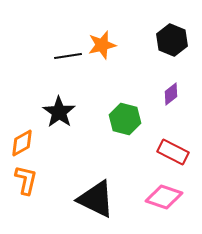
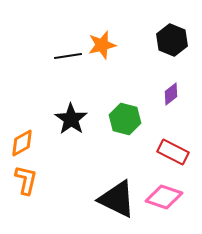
black star: moved 12 px right, 7 px down
black triangle: moved 21 px right
